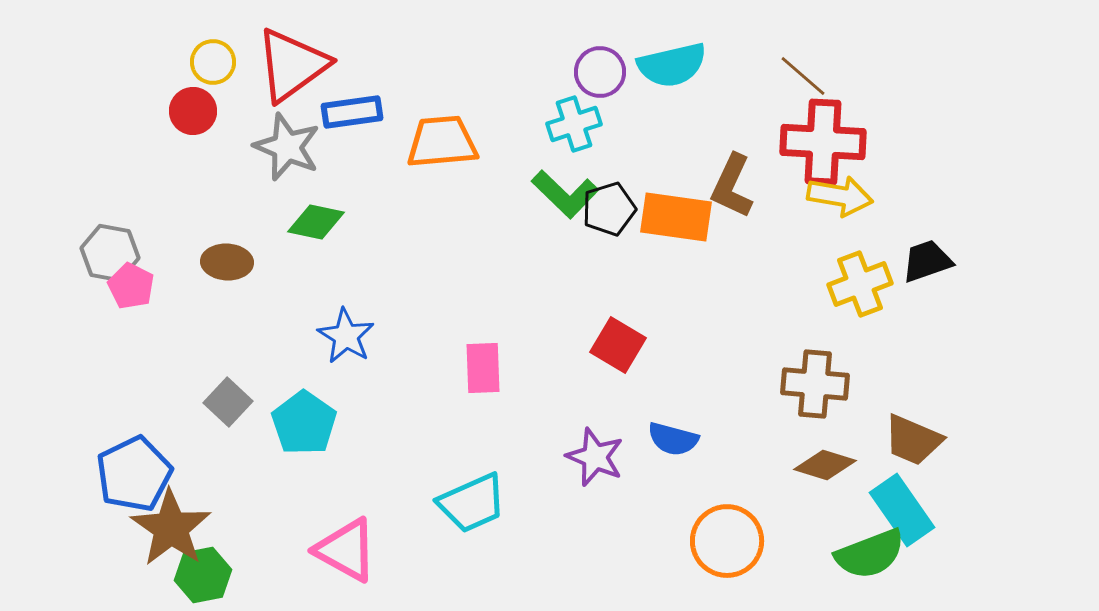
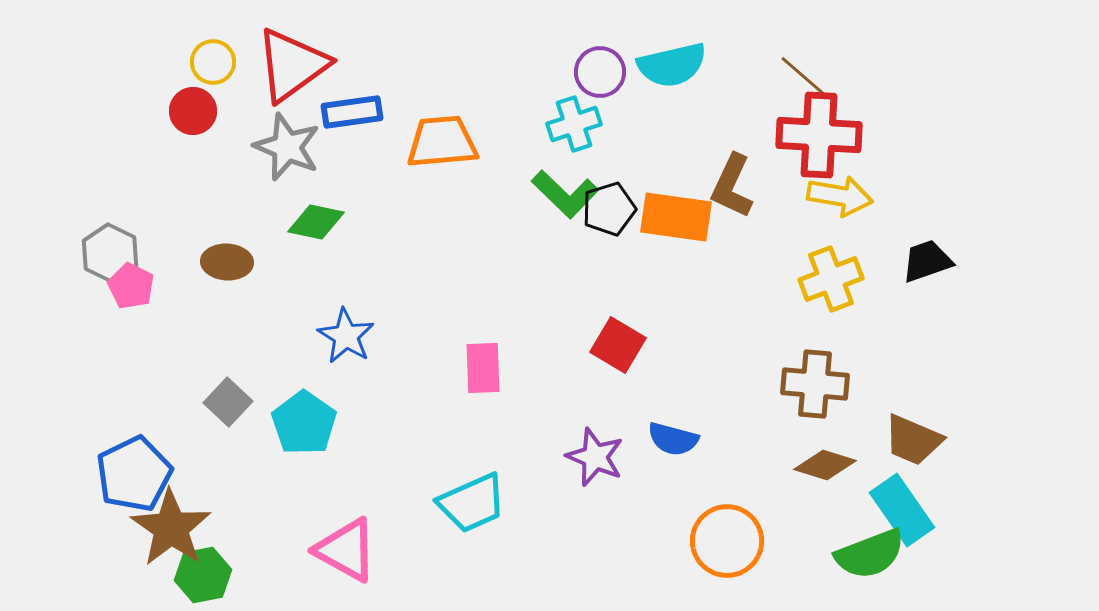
red cross: moved 4 px left, 7 px up
gray hexagon: rotated 16 degrees clockwise
yellow cross: moved 29 px left, 5 px up
